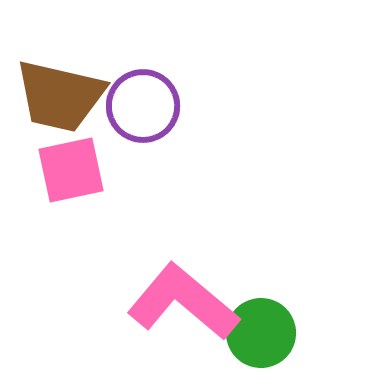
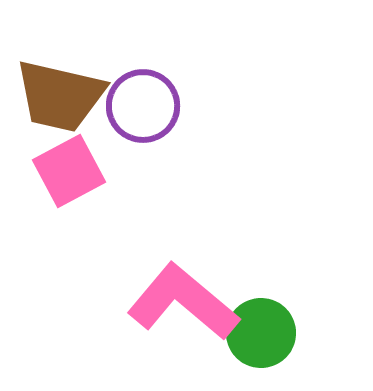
pink square: moved 2 px left, 1 px down; rotated 16 degrees counterclockwise
